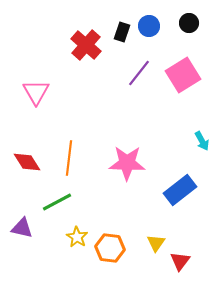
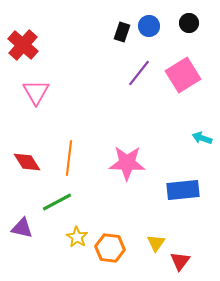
red cross: moved 63 px left
cyan arrow: moved 3 px up; rotated 138 degrees clockwise
blue rectangle: moved 3 px right; rotated 32 degrees clockwise
